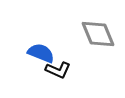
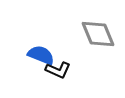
blue semicircle: moved 2 px down
